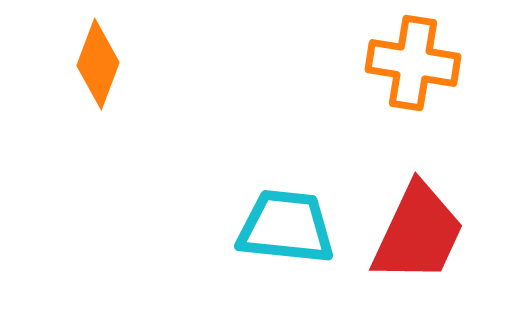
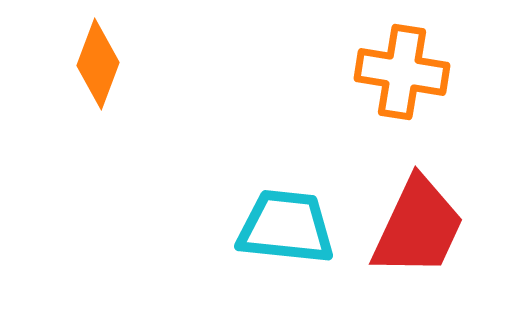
orange cross: moved 11 px left, 9 px down
red trapezoid: moved 6 px up
